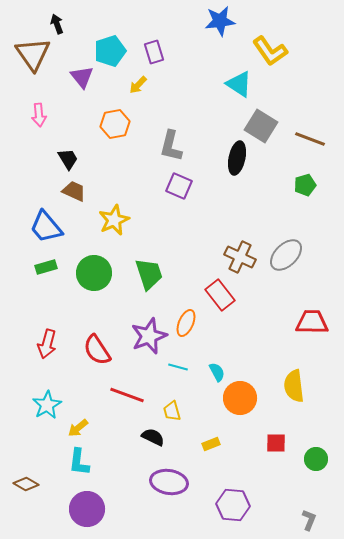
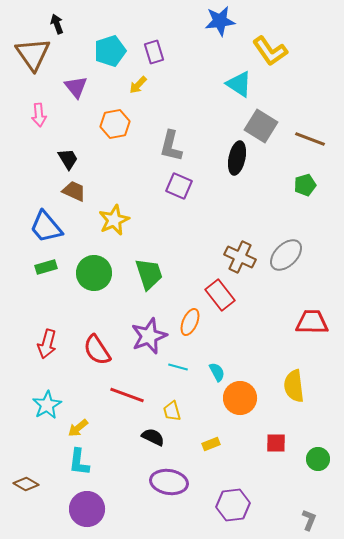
purple triangle at (82, 77): moved 6 px left, 10 px down
orange ellipse at (186, 323): moved 4 px right, 1 px up
green circle at (316, 459): moved 2 px right
purple hexagon at (233, 505): rotated 12 degrees counterclockwise
